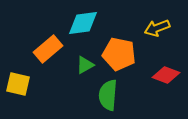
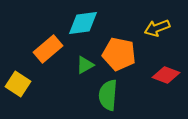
yellow square: rotated 20 degrees clockwise
